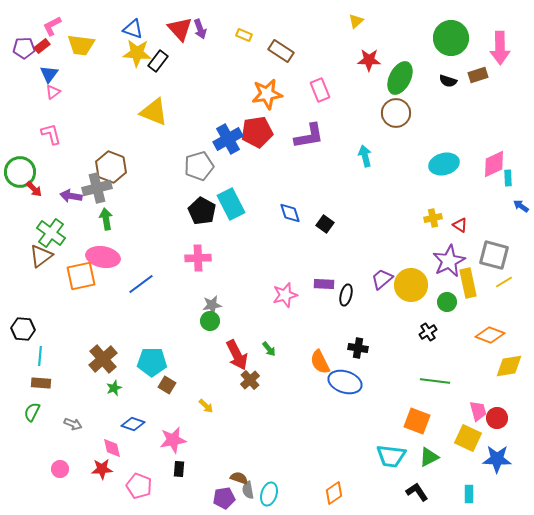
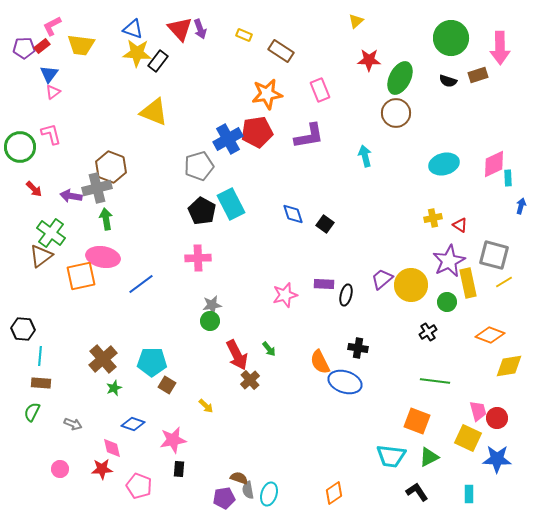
green circle at (20, 172): moved 25 px up
blue arrow at (521, 206): rotated 70 degrees clockwise
blue diamond at (290, 213): moved 3 px right, 1 px down
